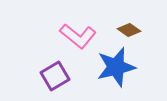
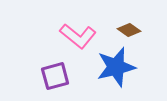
purple square: rotated 16 degrees clockwise
